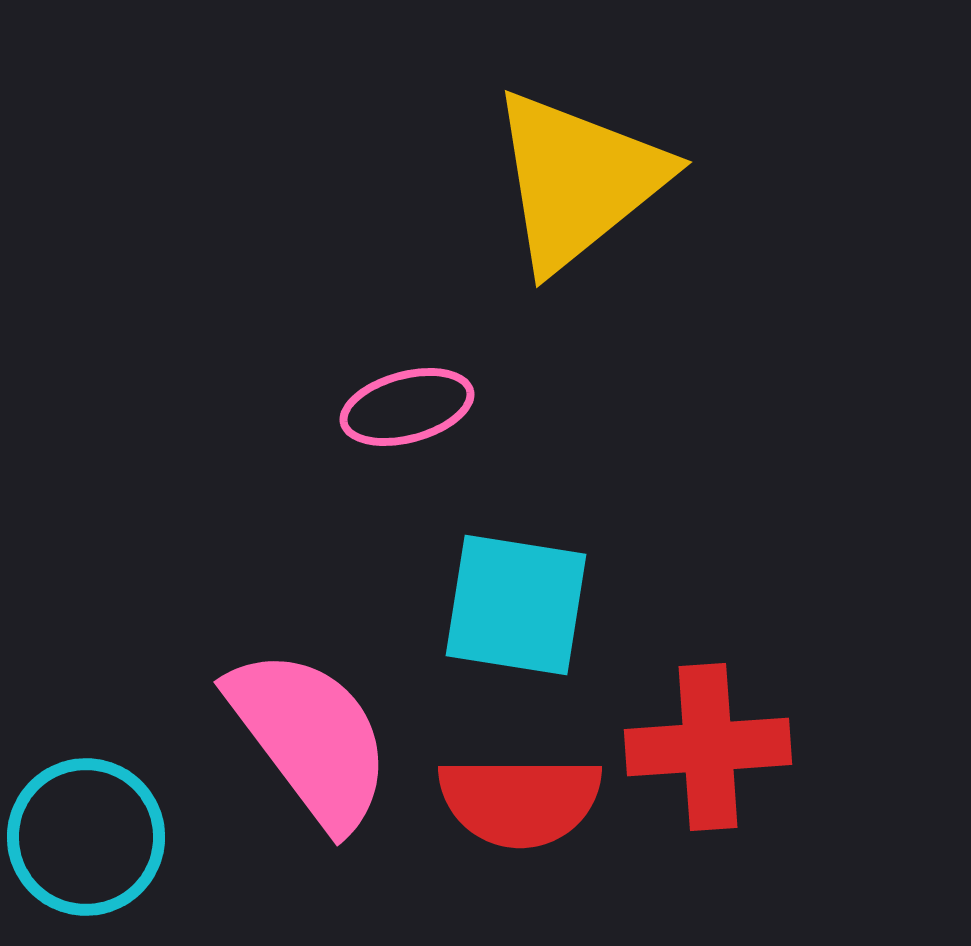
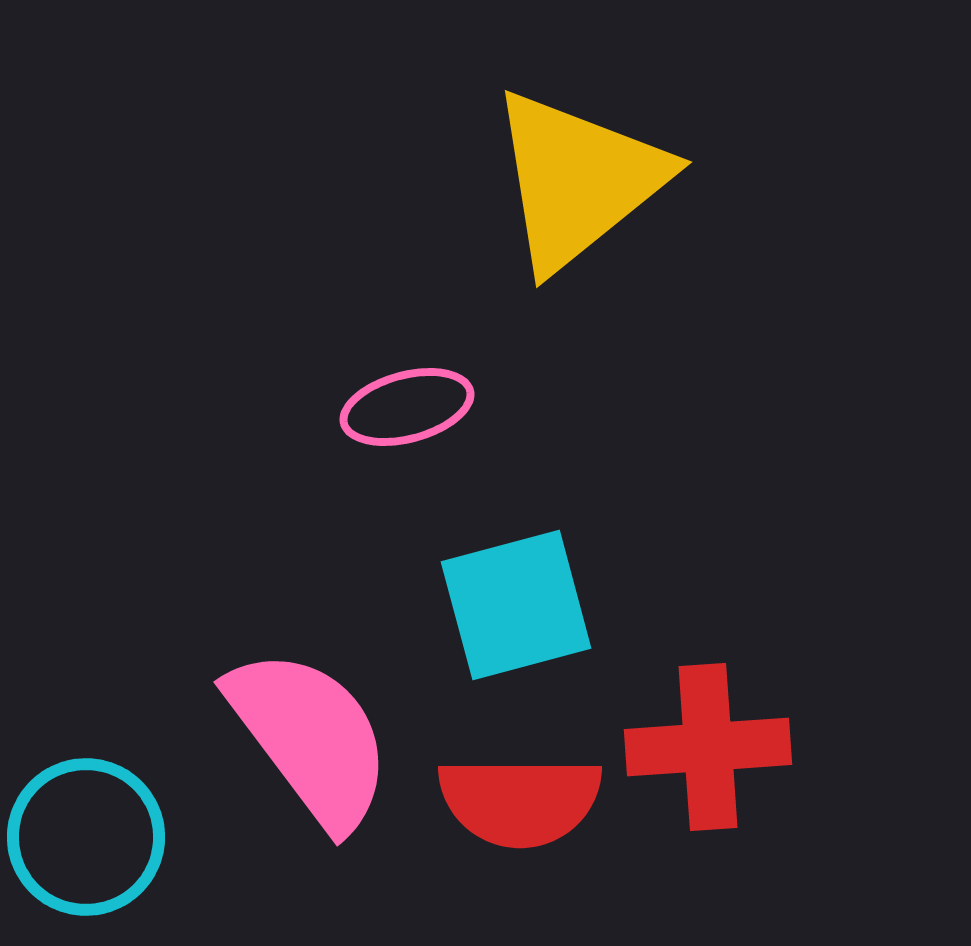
cyan square: rotated 24 degrees counterclockwise
